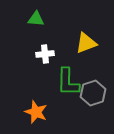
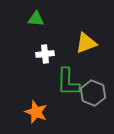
gray hexagon: rotated 20 degrees counterclockwise
